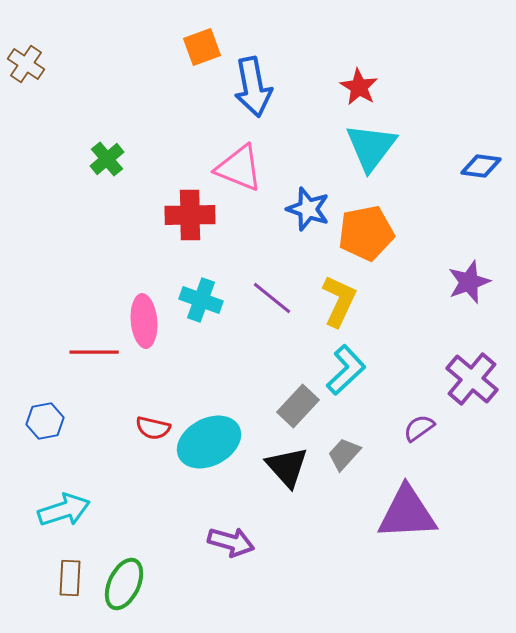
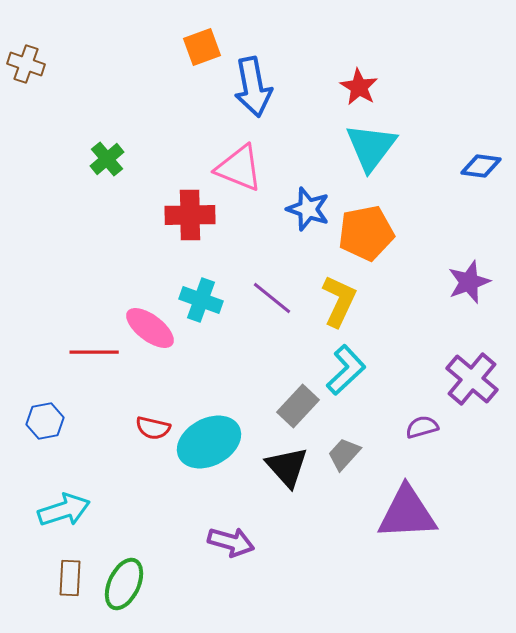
brown cross: rotated 15 degrees counterclockwise
pink ellipse: moved 6 px right, 7 px down; rotated 48 degrees counterclockwise
purple semicircle: moved 3 px right, 1 px up; rotated 20 degrees clockwise
